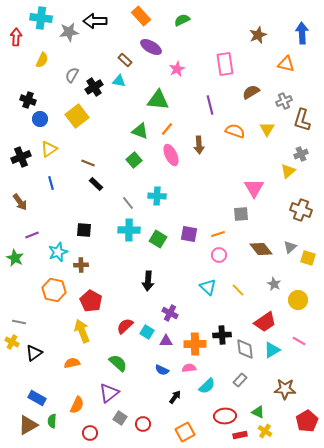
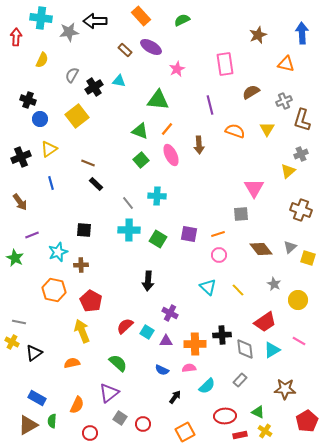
brown rectangle at (125, 60): moved 10 px up
green square at (134, 160): moved 7 px right
